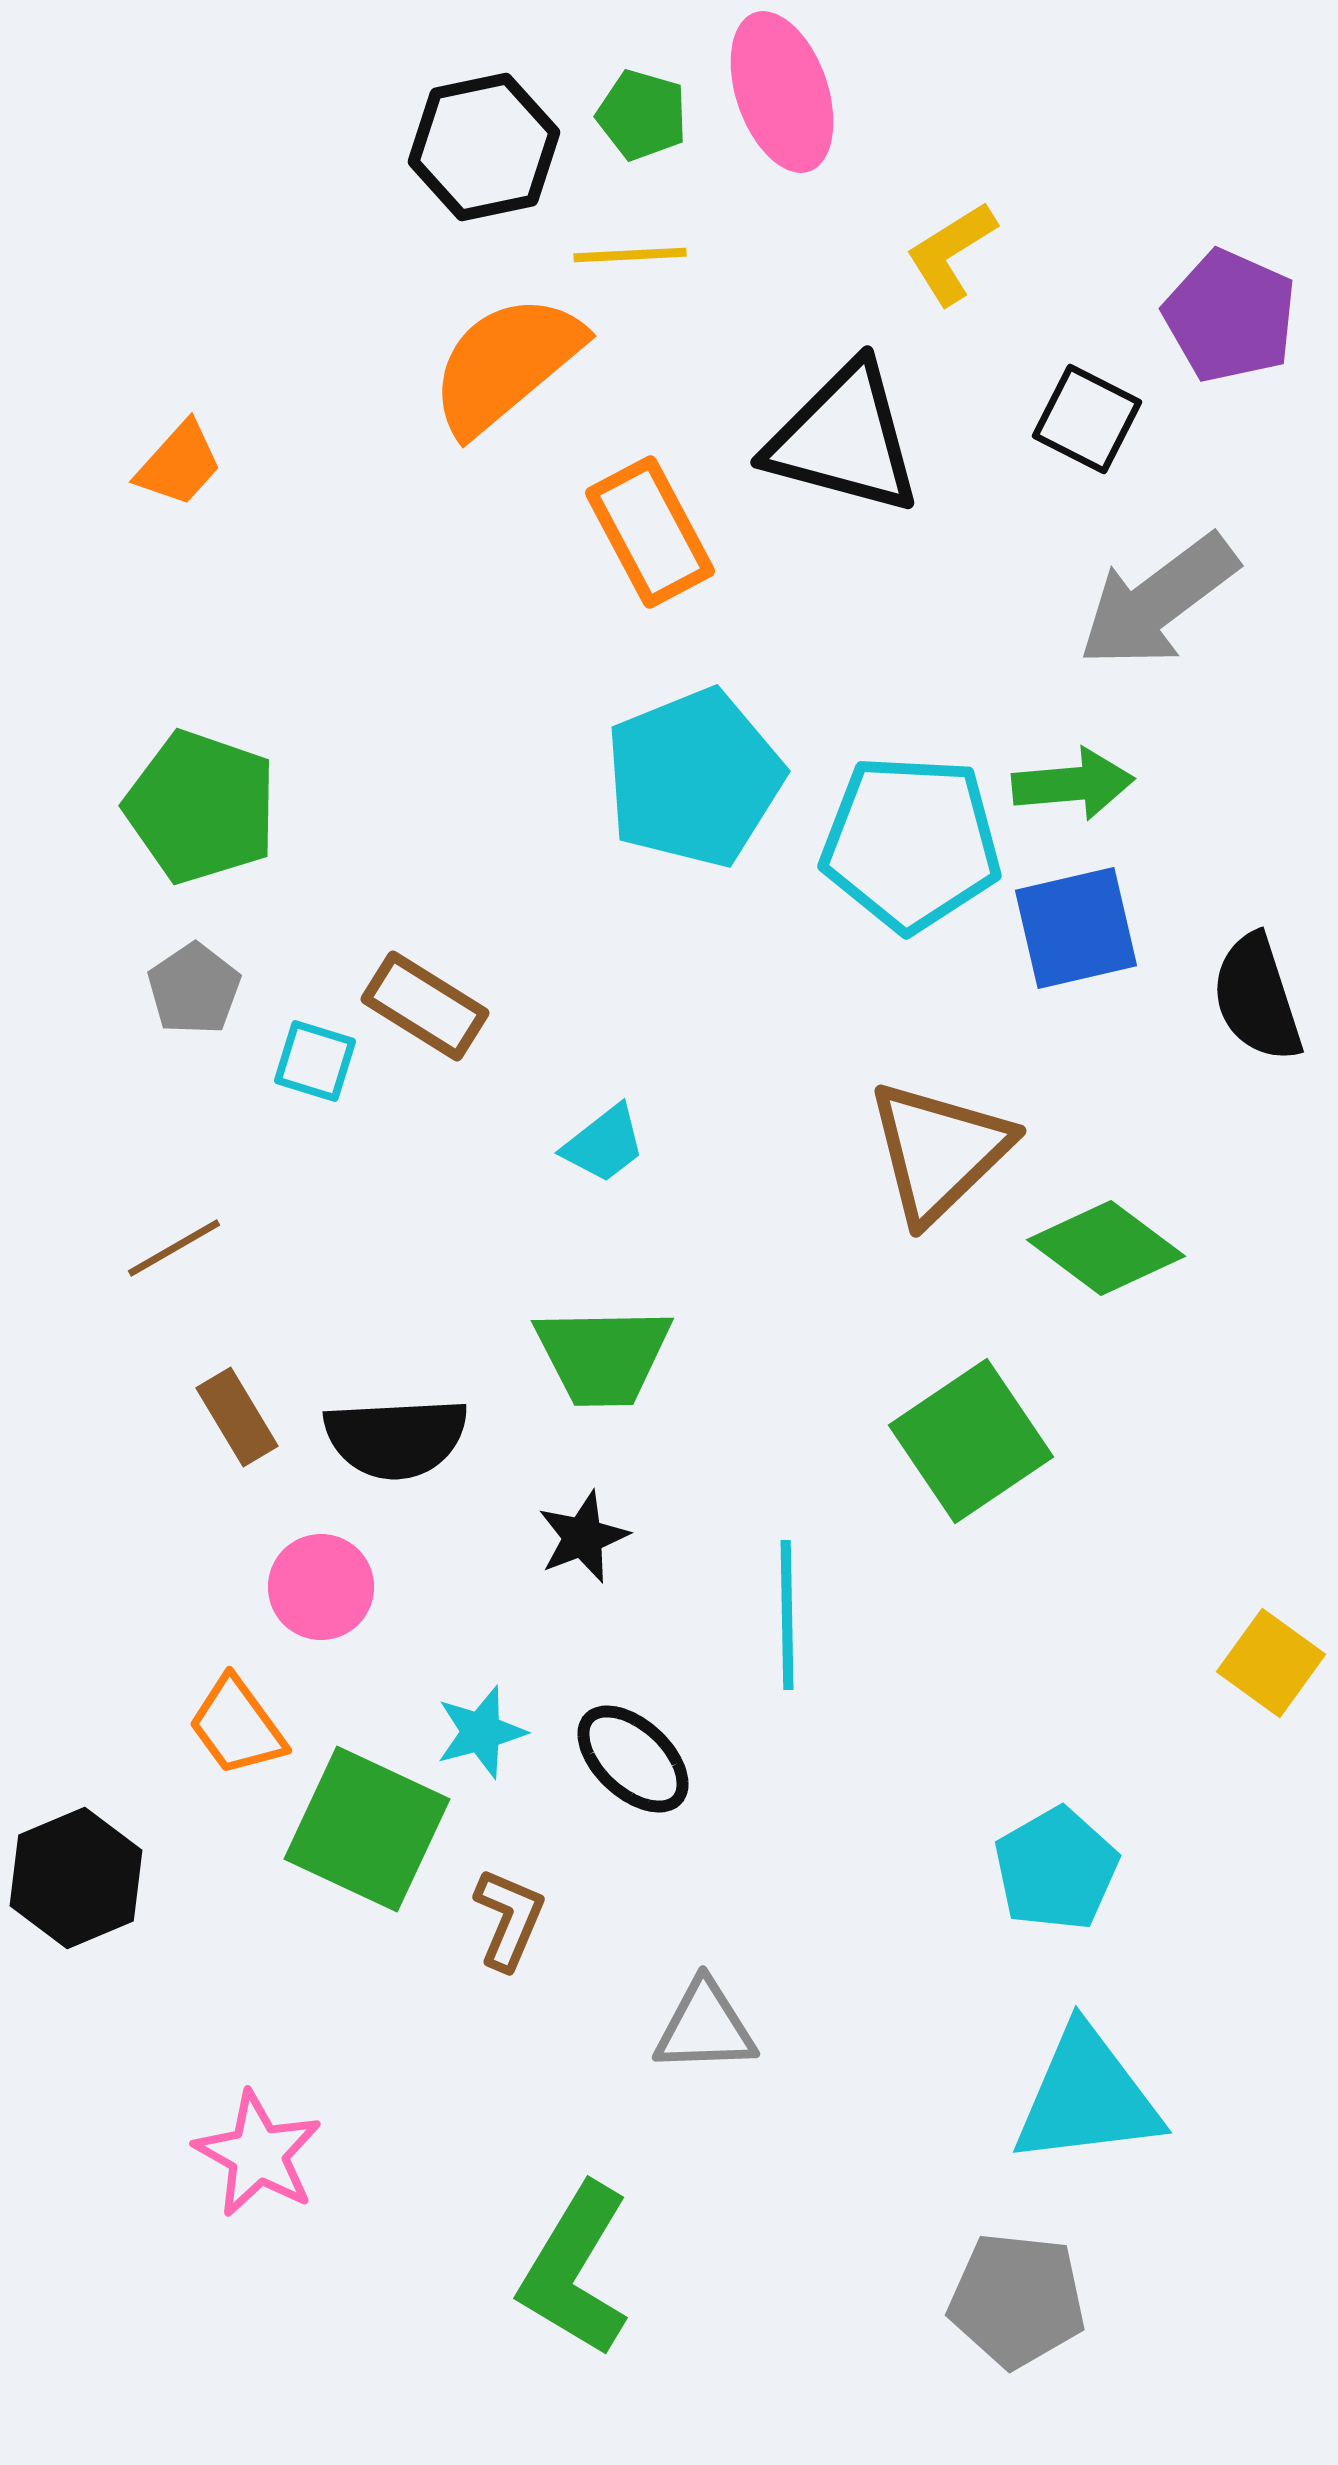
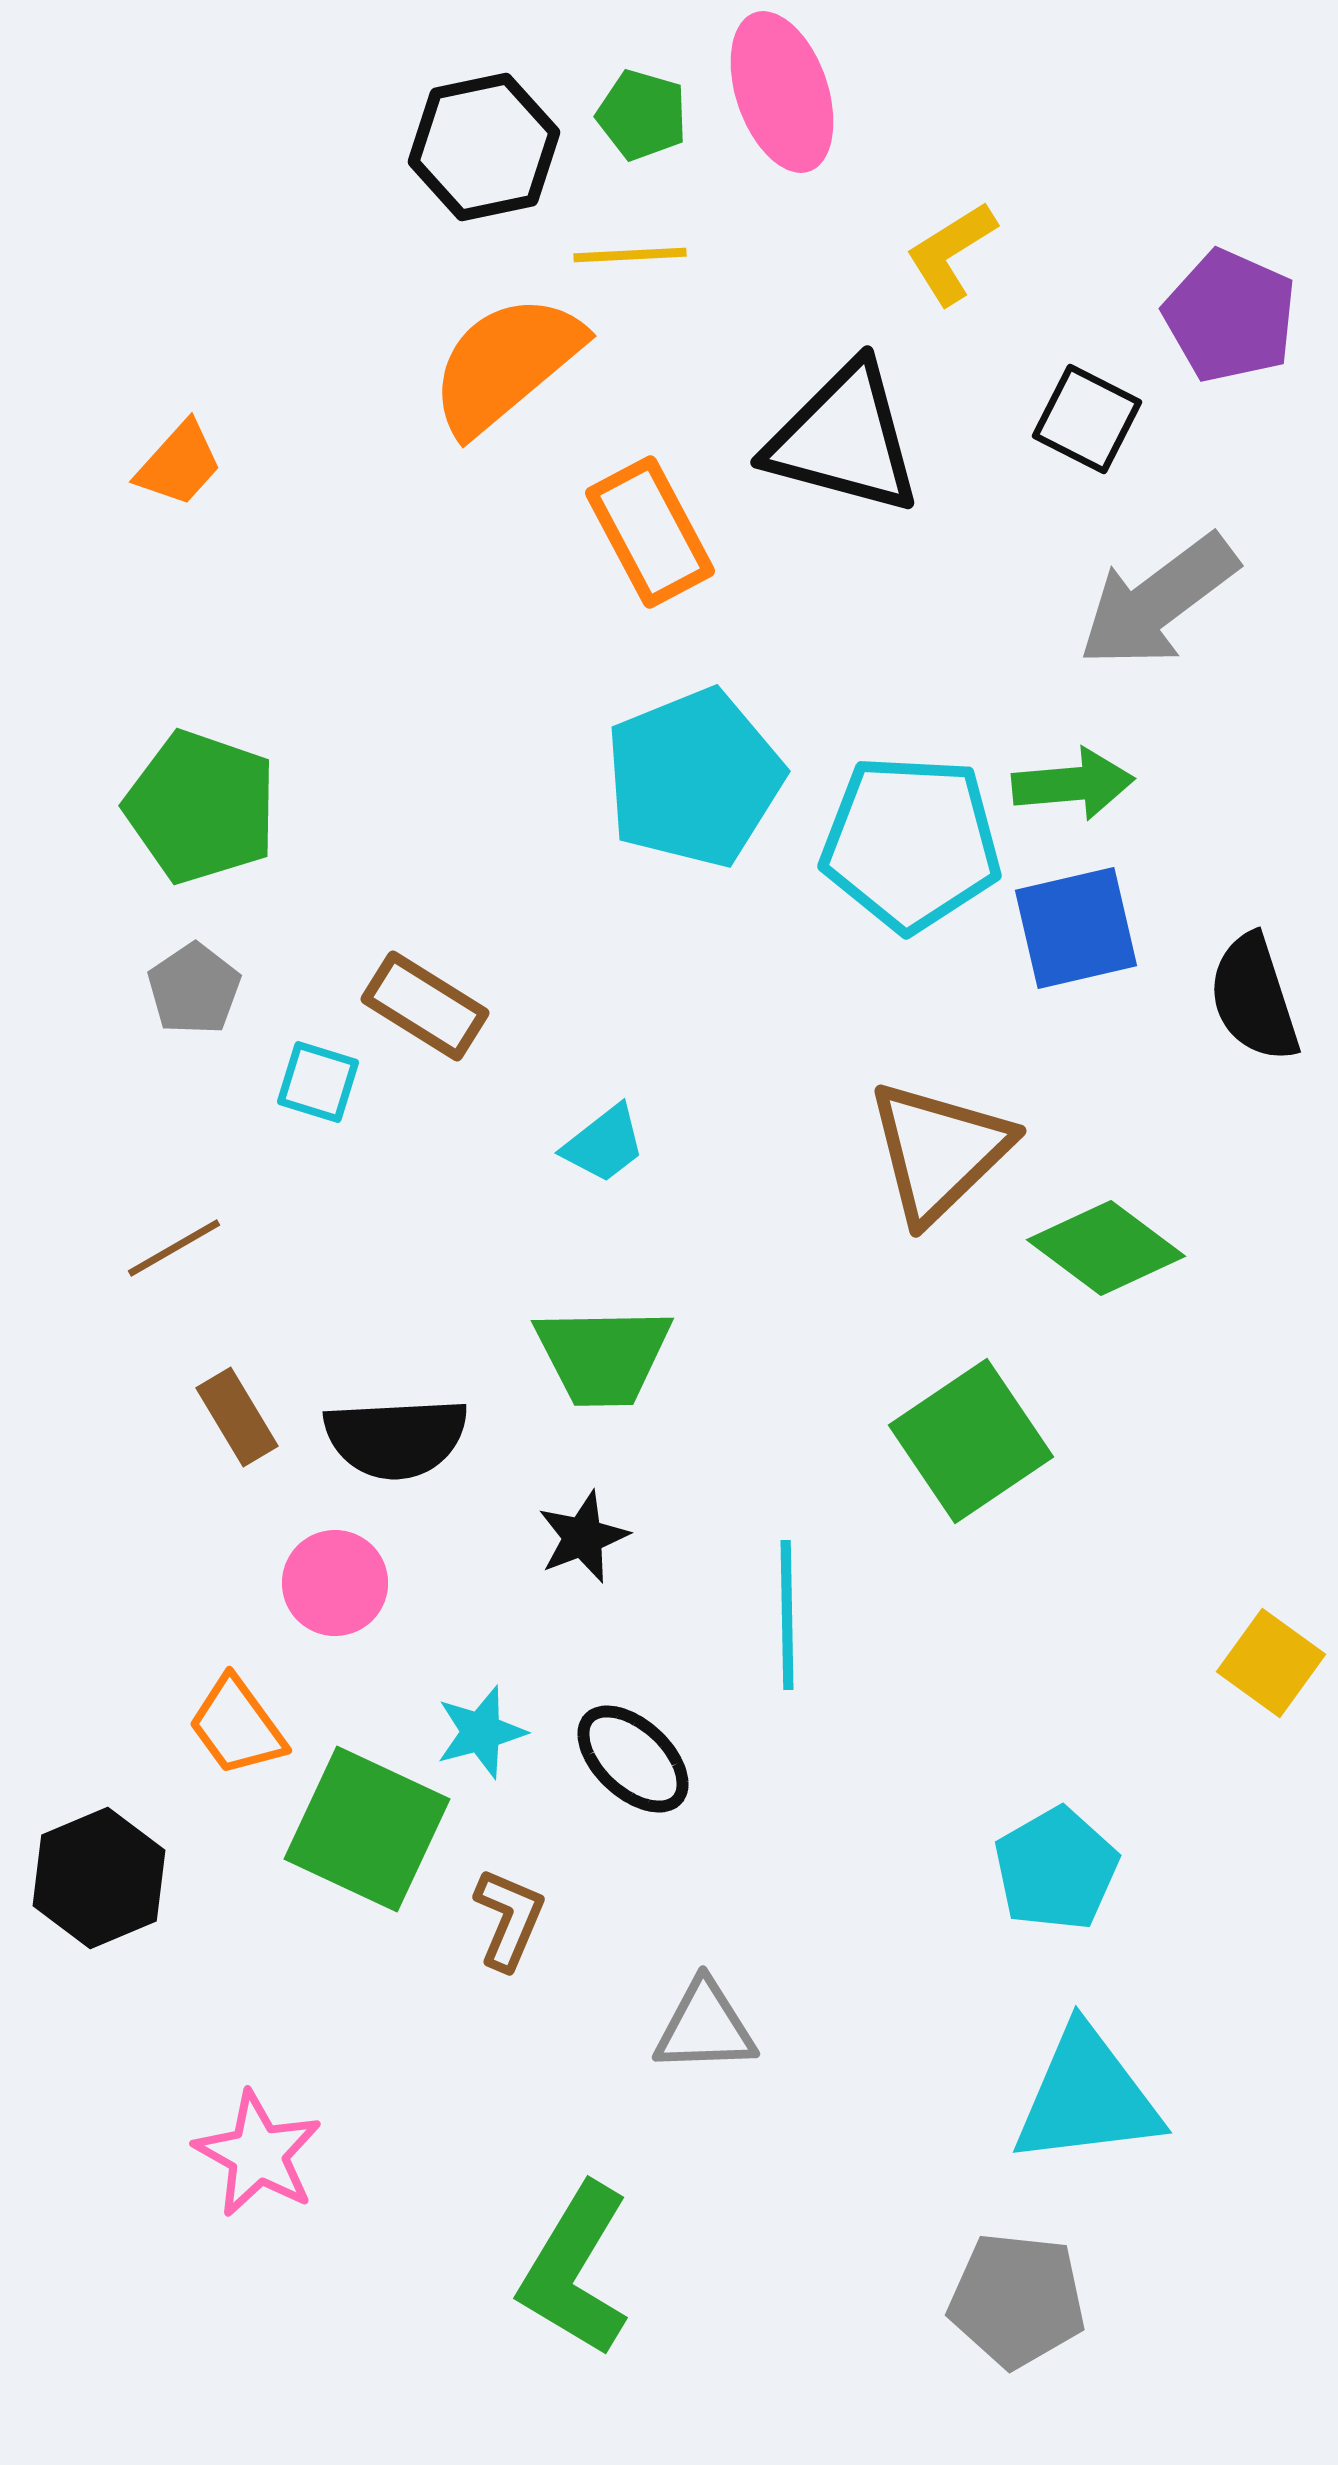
black semicircle at (1257, 998): moved 3 px left
cyan square at (315, 1061): moved 3 px right, 21 px down
pink circle at (321, 1587): moved 14 px right, 4 px up
black hexagon at (76, 1878): moved 23 px right
